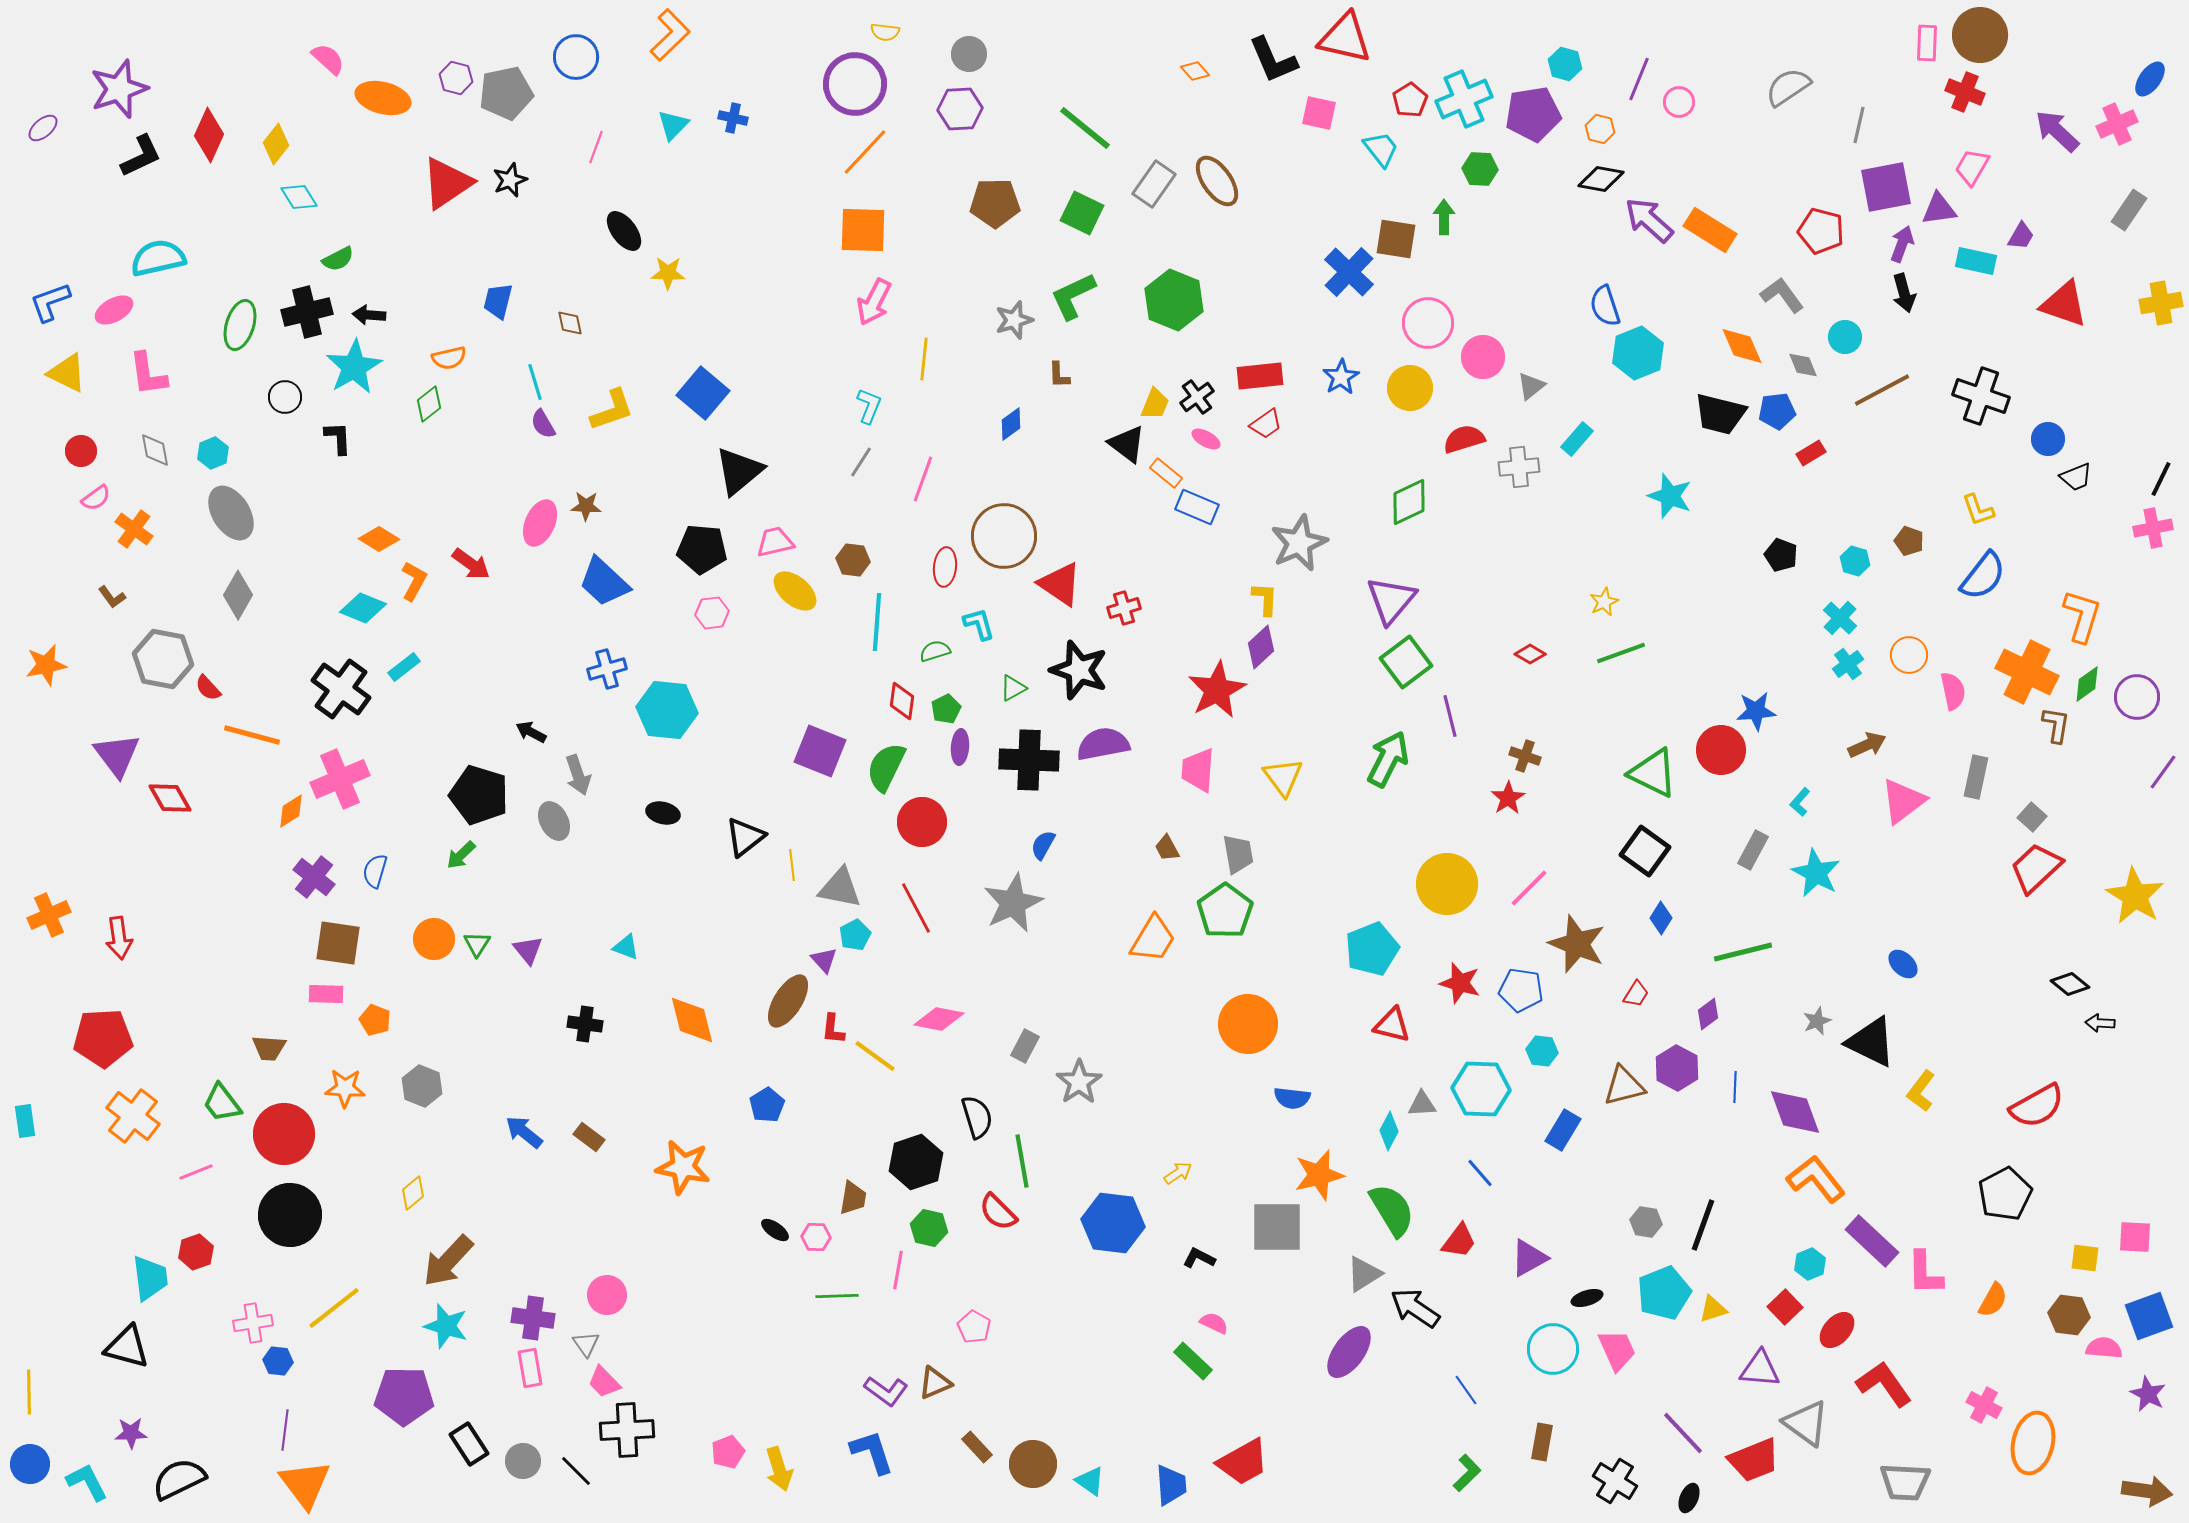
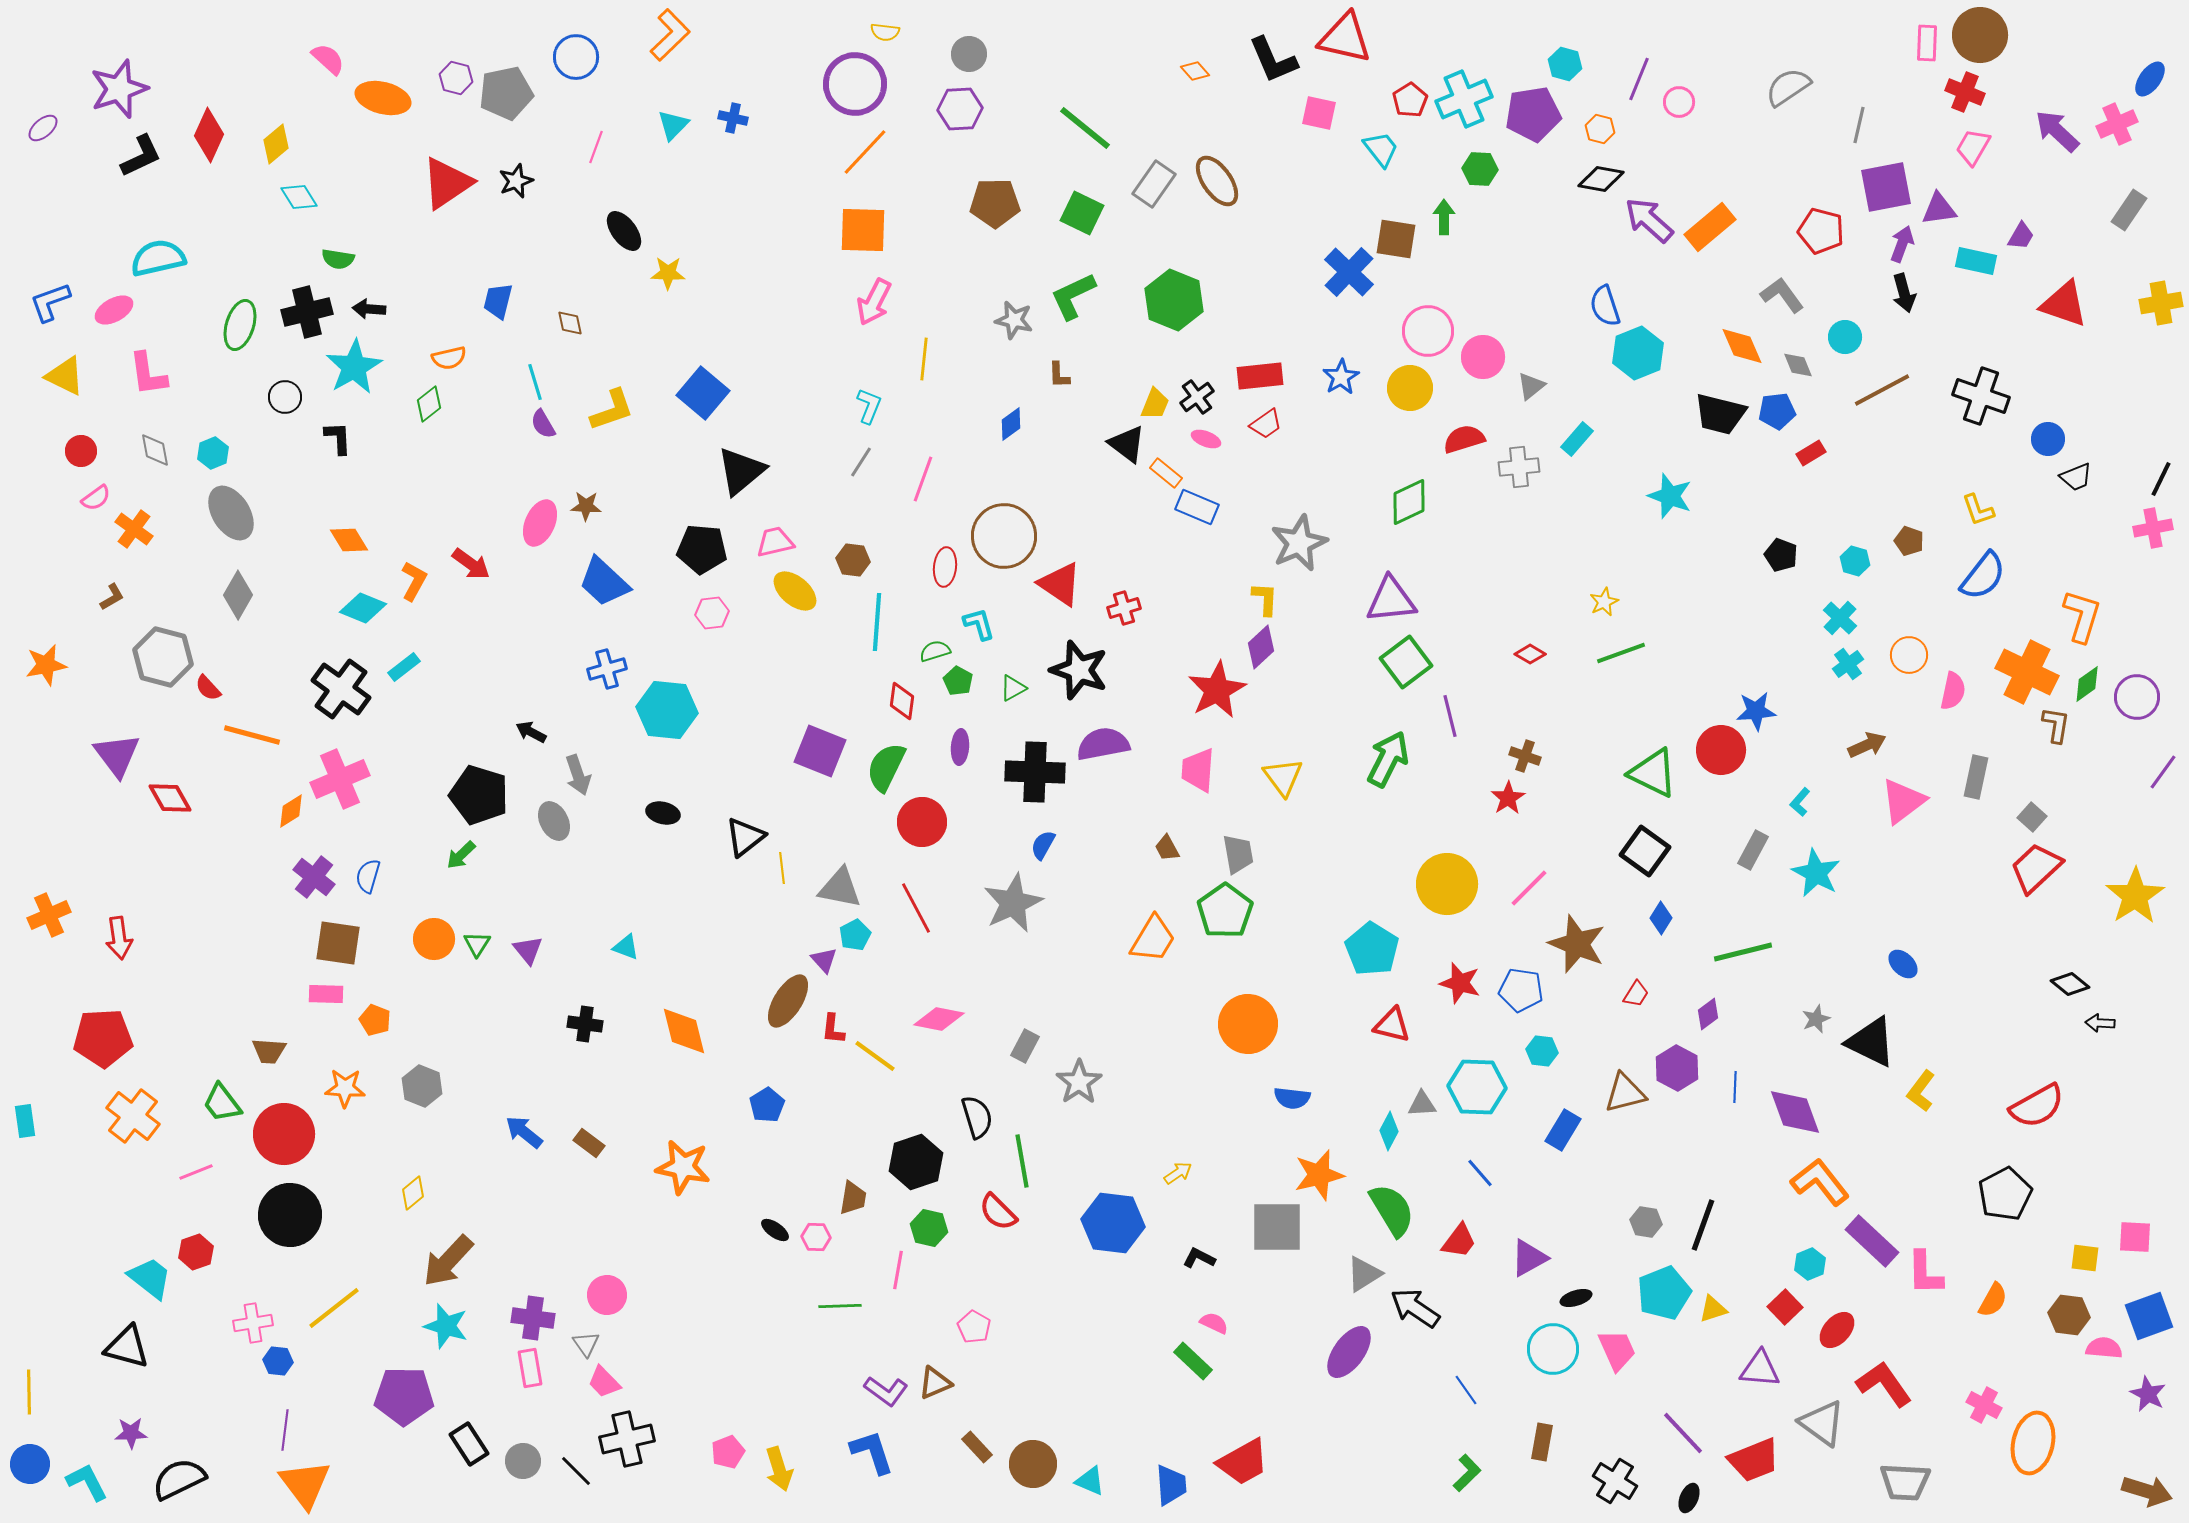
yellow diamond at (276, 144): rotated 12 degrees clockwise
pink trapezoid at (1972, 167): moved 1 px right, 20 px up
black star at (510, 180): moved 6 px right, 1 px down
orange rectangle at (1710, 230): moved 3 px up; rotated 72 degrees counterclockwise
green semicircle at (338, 259): rotated 36 degrees clockwise
black arrow at (369, 315): moved 6 px up
gray star at (1014, 320): rotated 30 degrees clockwise
pink circle at (1428, 323): moved 8 px down
gray diamond at (1803, 365): moved 5 px left
yellow triangle at (67, 373): moved 2 px left, 3 px down
pink ellipse at (1206, 439): rotated 8 degrees counterclockwise
black triangle at (739, 471): moved 2 px right
orange diamond at (379, 539): moved 30 px left, 1 px down; rotated 27 degrees clockwise
brown L-shape at (112, 597): rotated 84 degrees counterclockwise
purple triangle at (1391, 600): rotated 44 degrees clockwise
gray hexagon at (163, 659): moved 2 px up; rotated 4 degrees clockwise
pink semicircle at (1953, 691): rotated 24 degrees clockwise
green pentagon at (946, 709): moved 12 px right, 28 px up; rotated 16 degrees counterclockwise
black cross at (1029, 760): moved 6 px right, 12 px down
yellow line at (792, 865): moved 10 px left, 3 px down
blue semicircle at (375, 871): moved 7 px left, 5 px down
yellow star at (2135, 896): rotated 8 degrees clockwise
cyan pentagon at (1372, 949): rotated 18 degrees counterclockwise
orange diamond at (692, 1020): moved 8 px left, 11 px down
gray star at (1817, 1021): moved 1 px left, 2 px up
brown trapezoid at (269, 1048): moved 3 px down
brown triangle at (1624, 1086): moved 1 px right, 7 px down
cyan hexagon at (1481, 1089): moved 4 px left, 2 px up
brown rectangle at (589, 1137): moved 6 px down
orange L-shape at (1816, 1179): moved 4 px right, 3 px down
cyan trapezoid at (150, 1278): rotated 45 degrees counterclockwise
green line at (837, 1296): moved 3 px right, 10 px down
black ellipse at (1587, 1298): moved 11 px left
gray triangle at (1806, 1423): moved 16 px right
black cross at (627, 1430): moved 9 px down; rotated 10 degrees counterclockwise
cyan triangle at (1090, 1481): rotated 12 degrees counterclockwise
brown arrow at (2147, 1491): rotated 9 degrees clockwise
